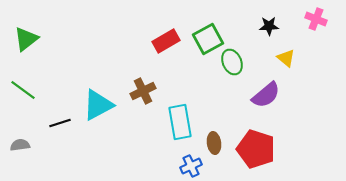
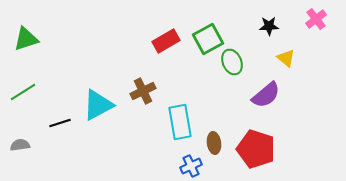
pink cross: rotated 30 degrees clockwise
green triangle: rotated 20 degrees clockwise
green line: moved 2 px down; rotated 68 degrees counterclockwise
